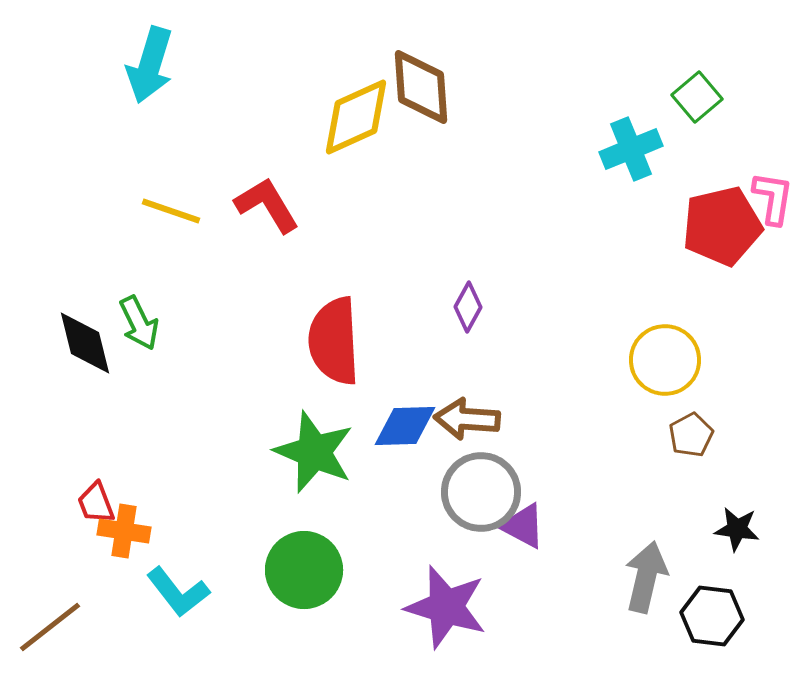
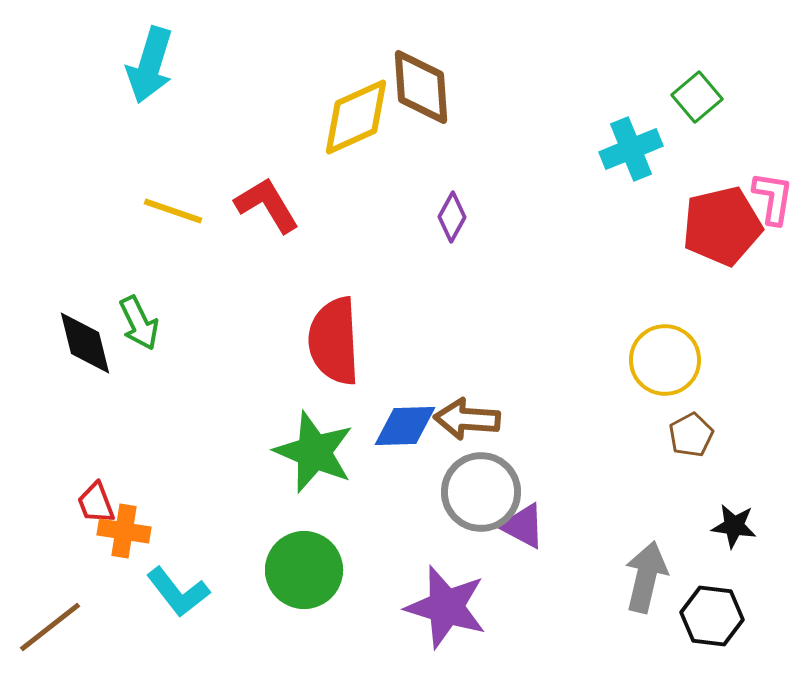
yellow line: moved 2 px right
purple diamond: moved 16 px left, 90 px up
black star: moved 3 px left, 3 px up
